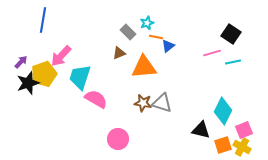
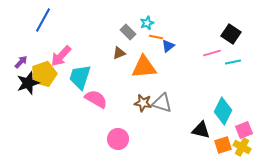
blue line: rotated 20 degrees clockwise
